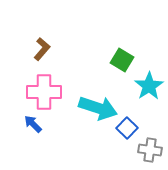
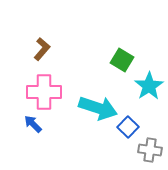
blue square: moved 1 px right, 1 px up
